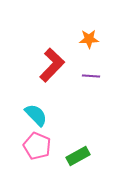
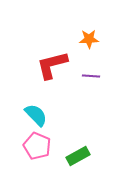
red L-shape: rotated 148 degrees counterclockwise
